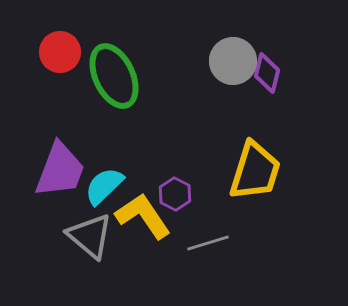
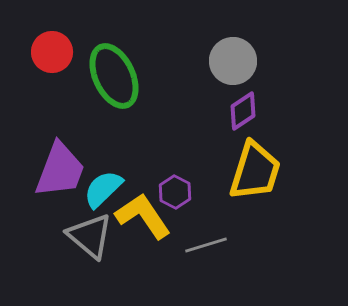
red circle: moved 8 px left
purple diamond: moved 24 px left, 38 px down; rotated 42 degrees clockwise
cyan semicircle: moved 1 px left, 3 px down
purple hexagon: moved 2 px up
gray line: moved 2 px left, 2 px down
